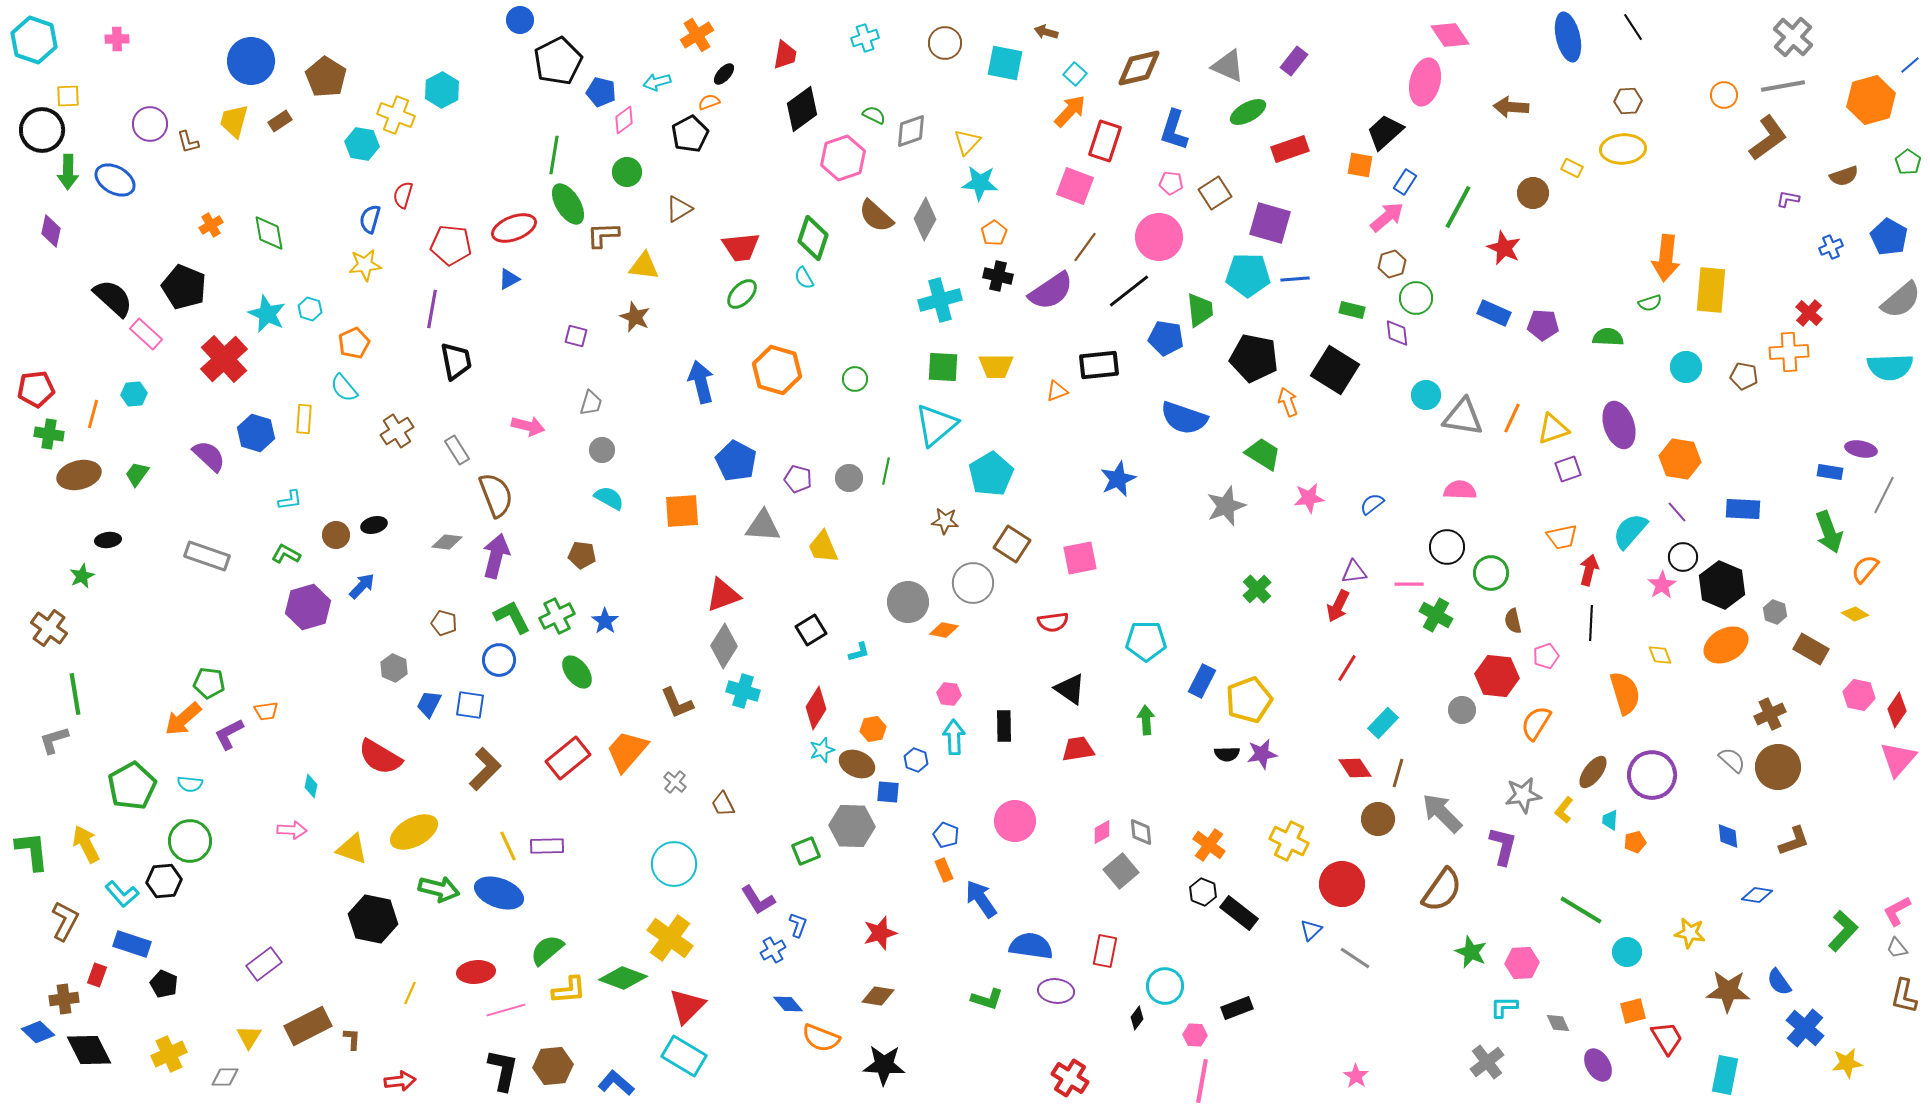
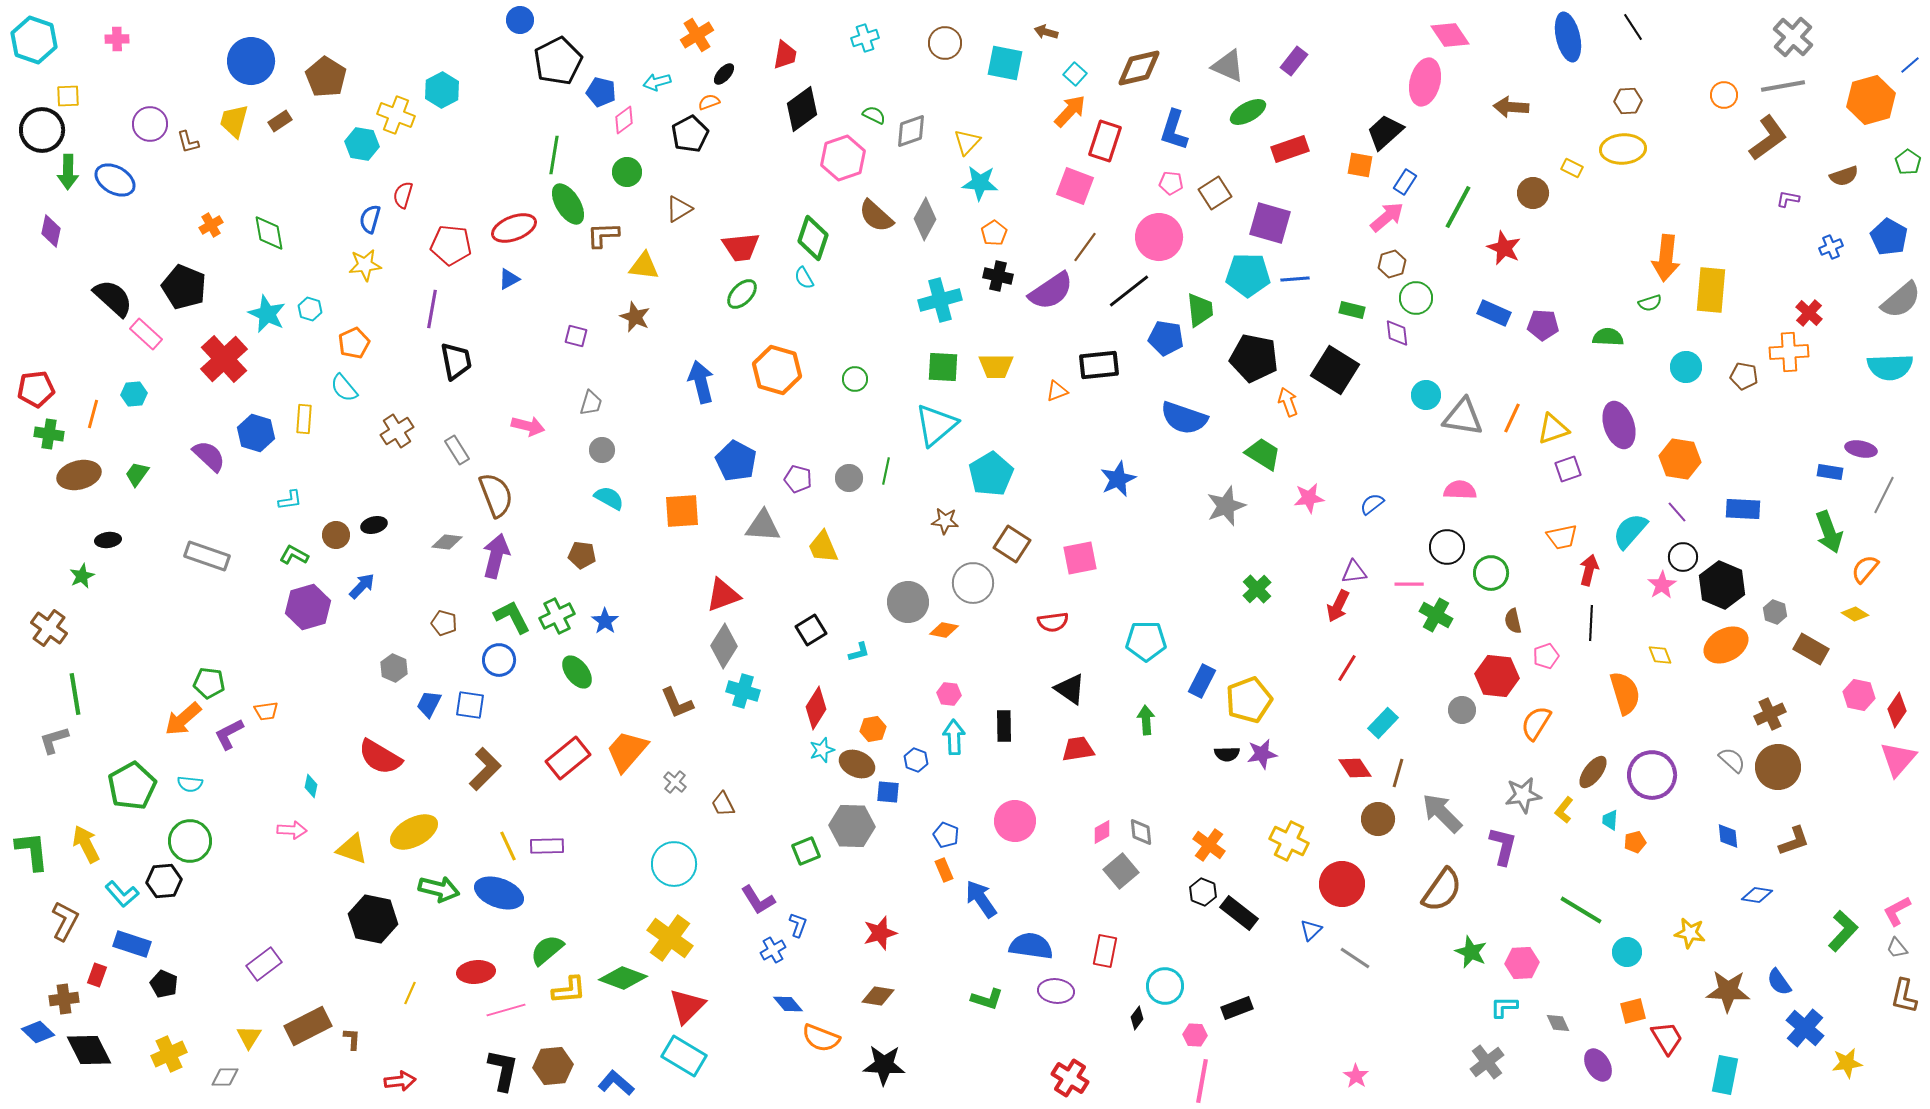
green L-shape at (286, 554): moved 8 px right, 1 px down
